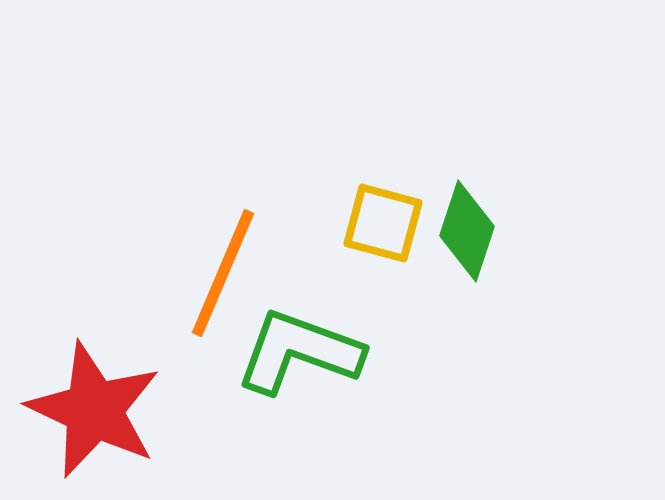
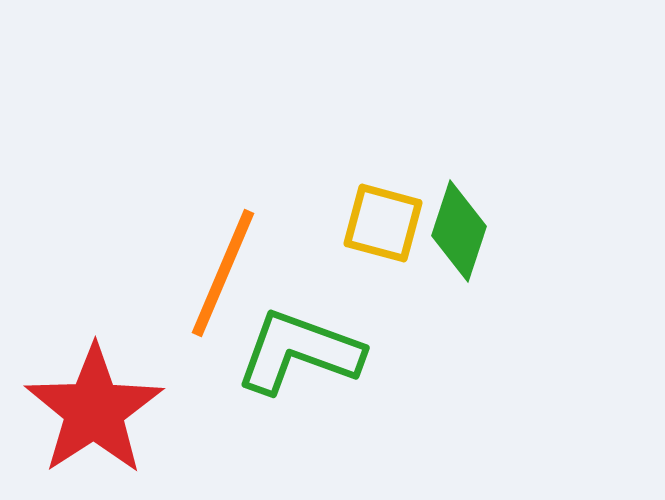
green diamond: moved 8 px left
red star: rotated 14 degrees clockwise
